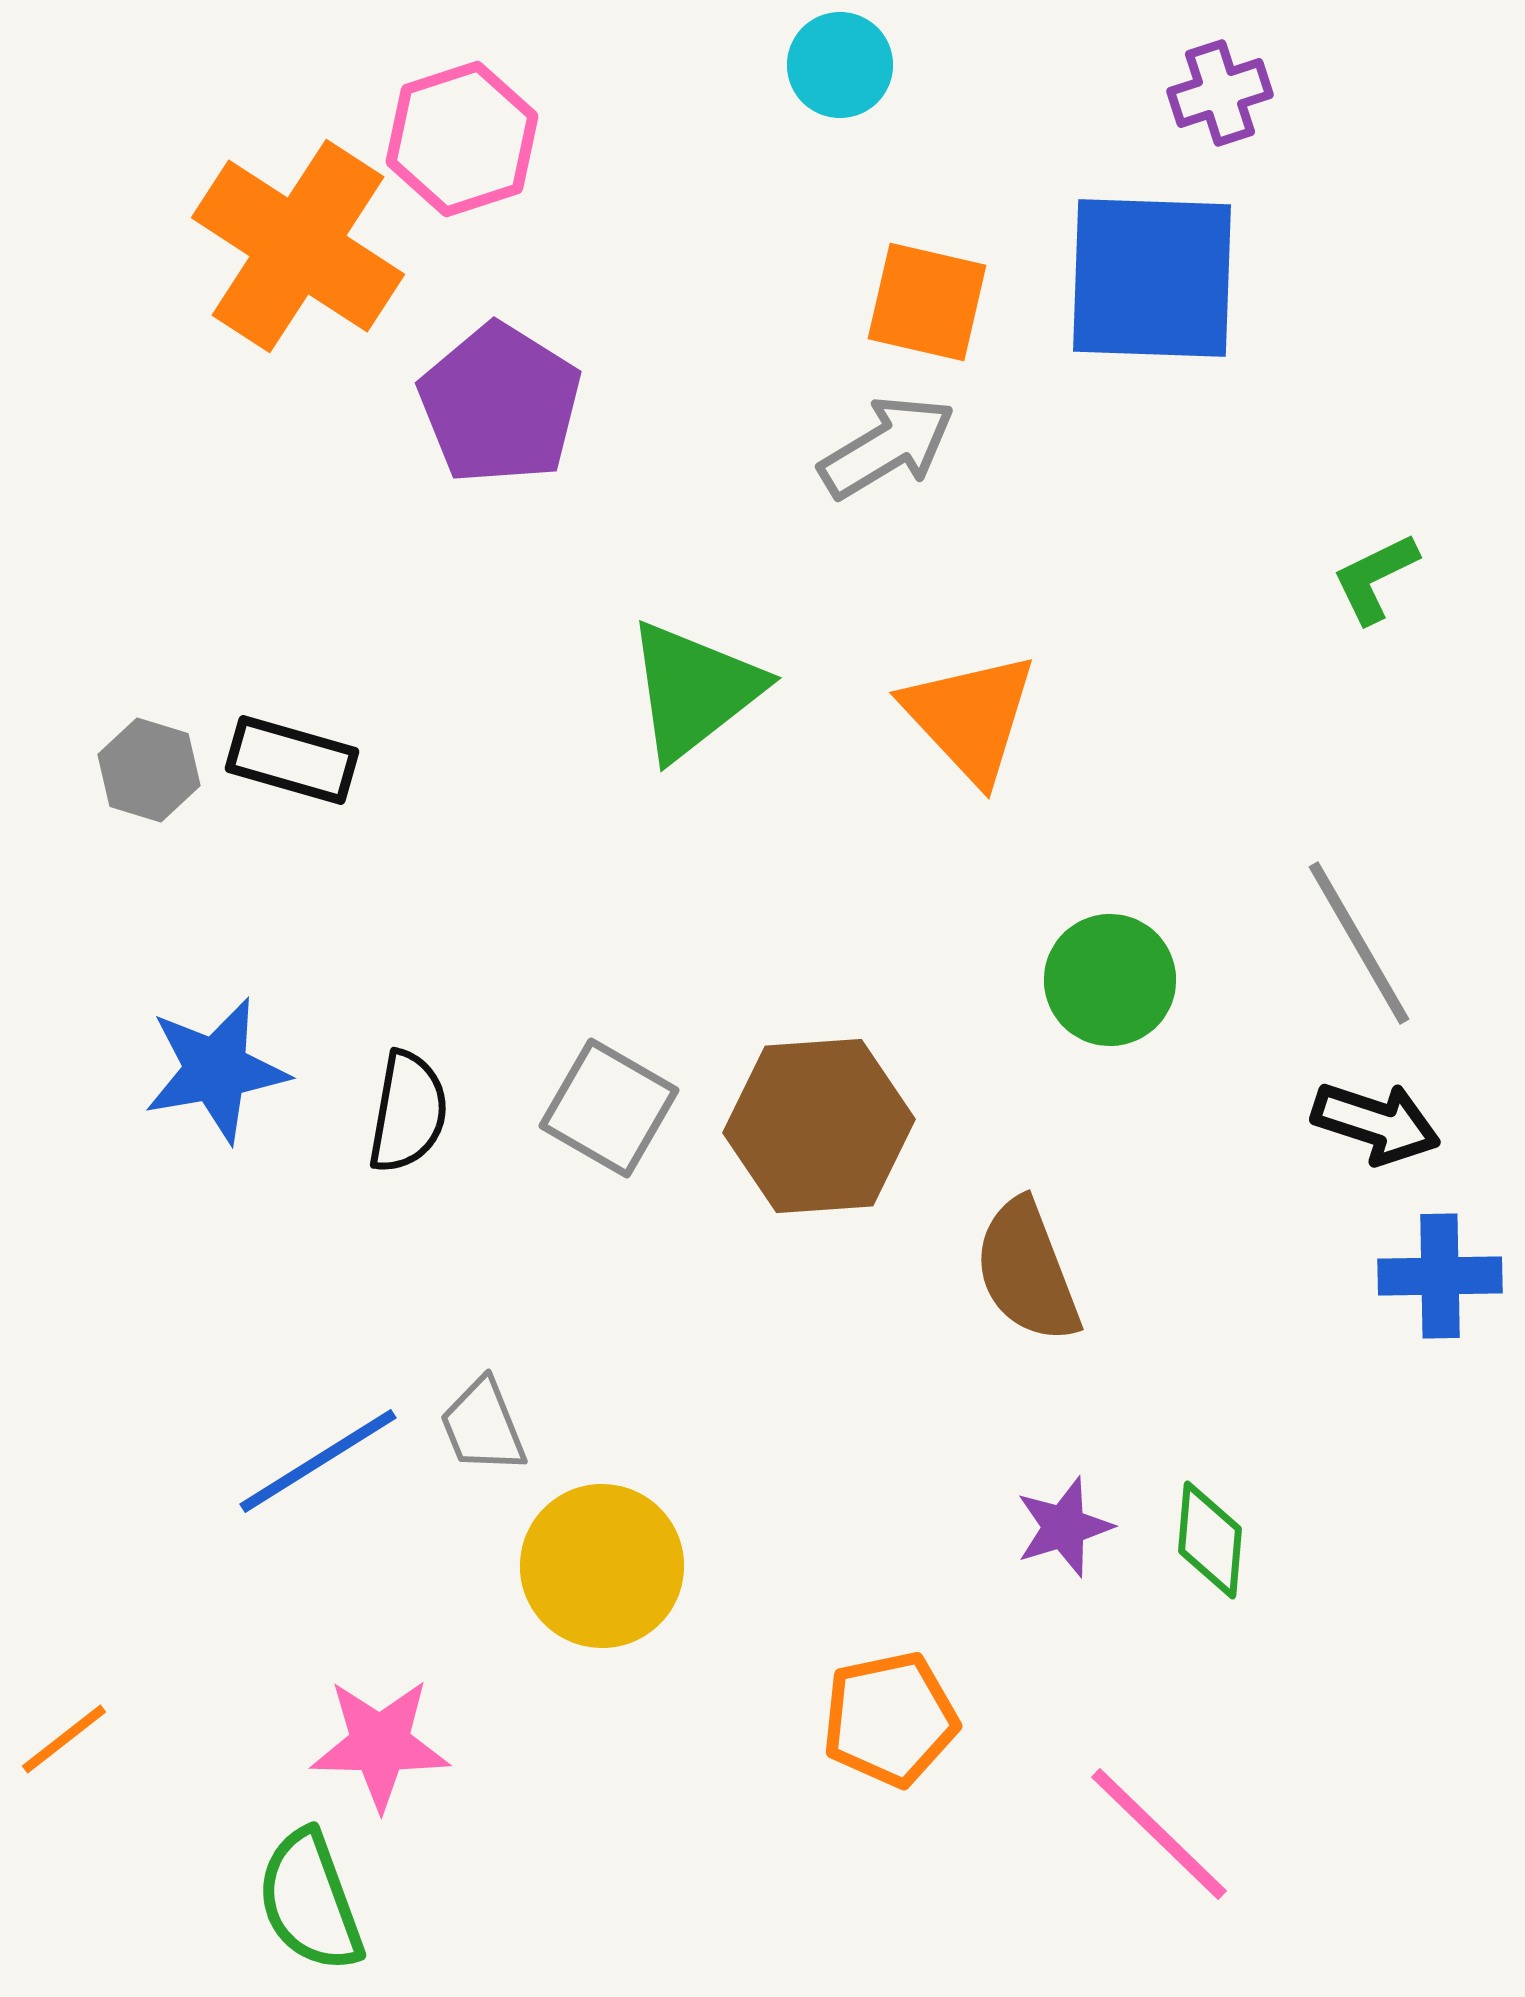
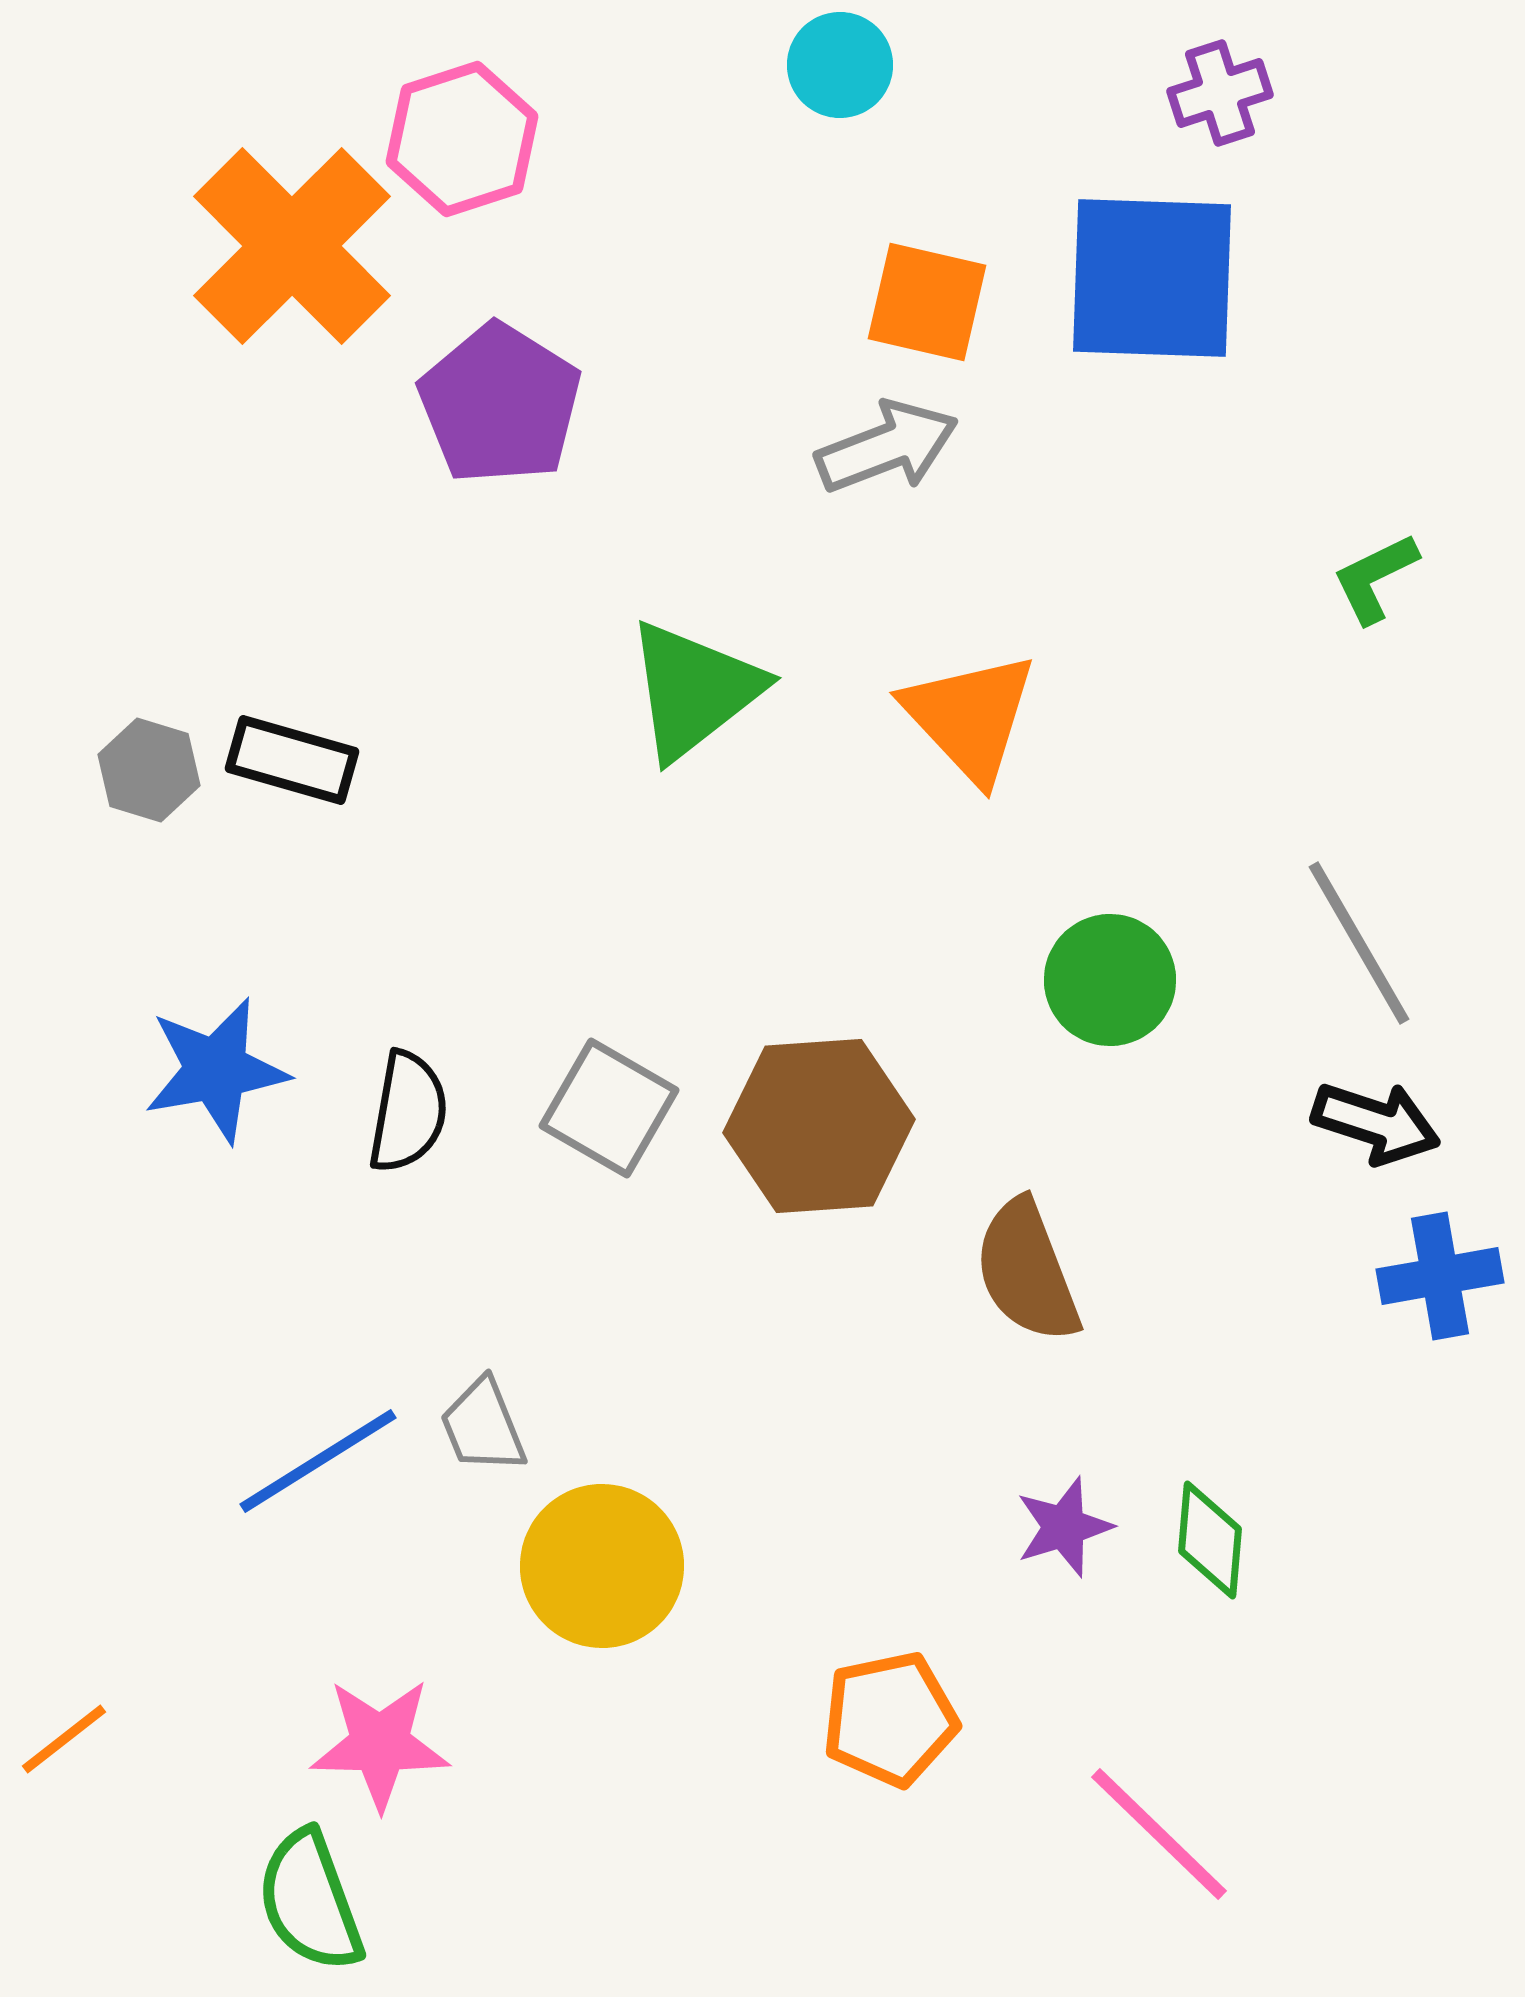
orange cross: moved 6 px left; rotated 12 degrees clockwise
gray arrow: rotated 10 degrees clockwise
blue cross: rotated 9 degrees counterclockwise
